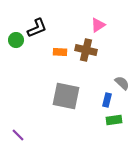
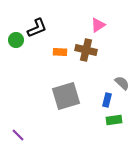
gray square: rotated 28 degrees counterclockwise
